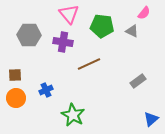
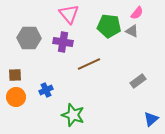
pink semicircle: moved 7 px left
green pentagon: moved 7 px right
gray hexagon: moved 3 px down
orange circle: moved 1 px up
green star: rotated 10 degrees counterclockwise
